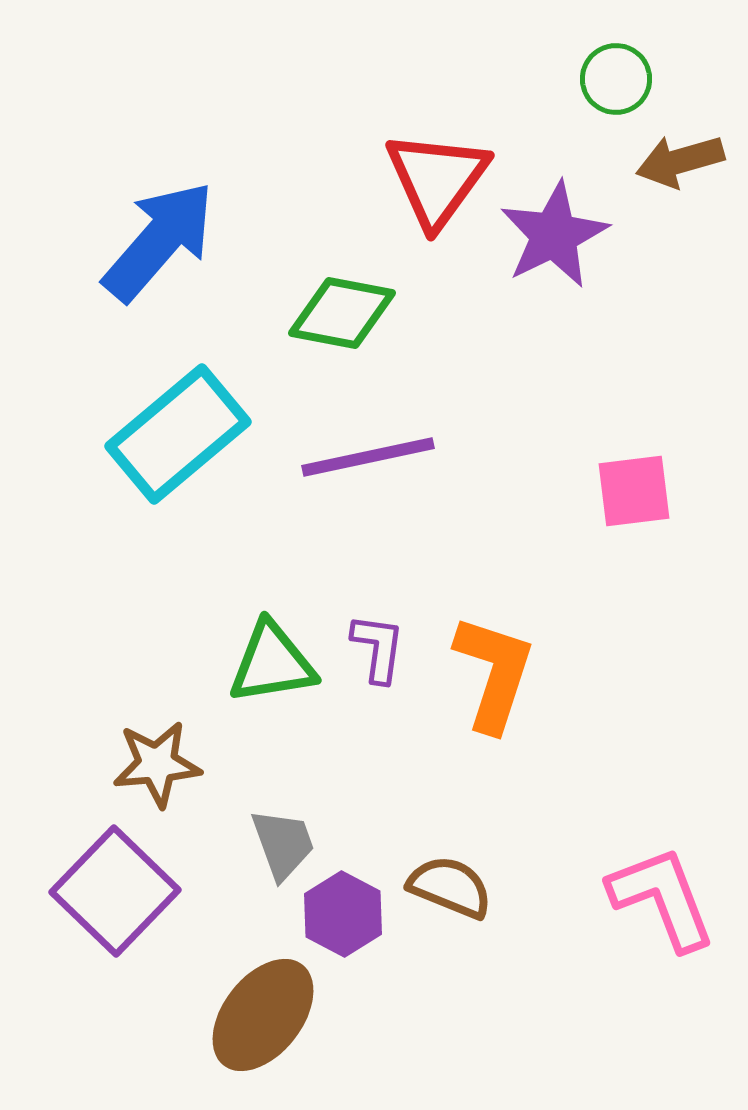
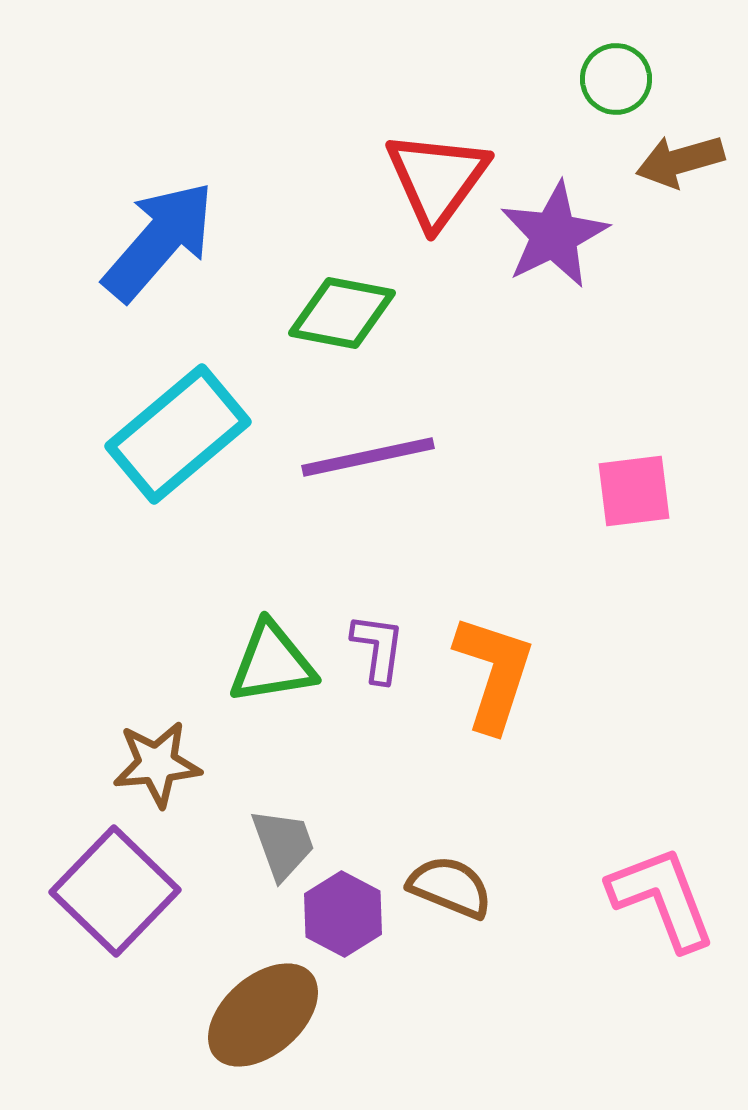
brown ellipse: rotated 11 degrees clockwise
